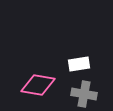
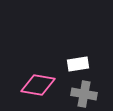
white rectangle: moved 1 px left
